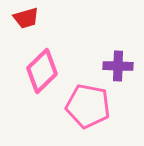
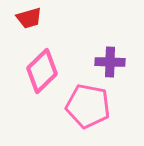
red trapezoid: moved 3 px right
purple cross: moved 8 px left, 4 px up
